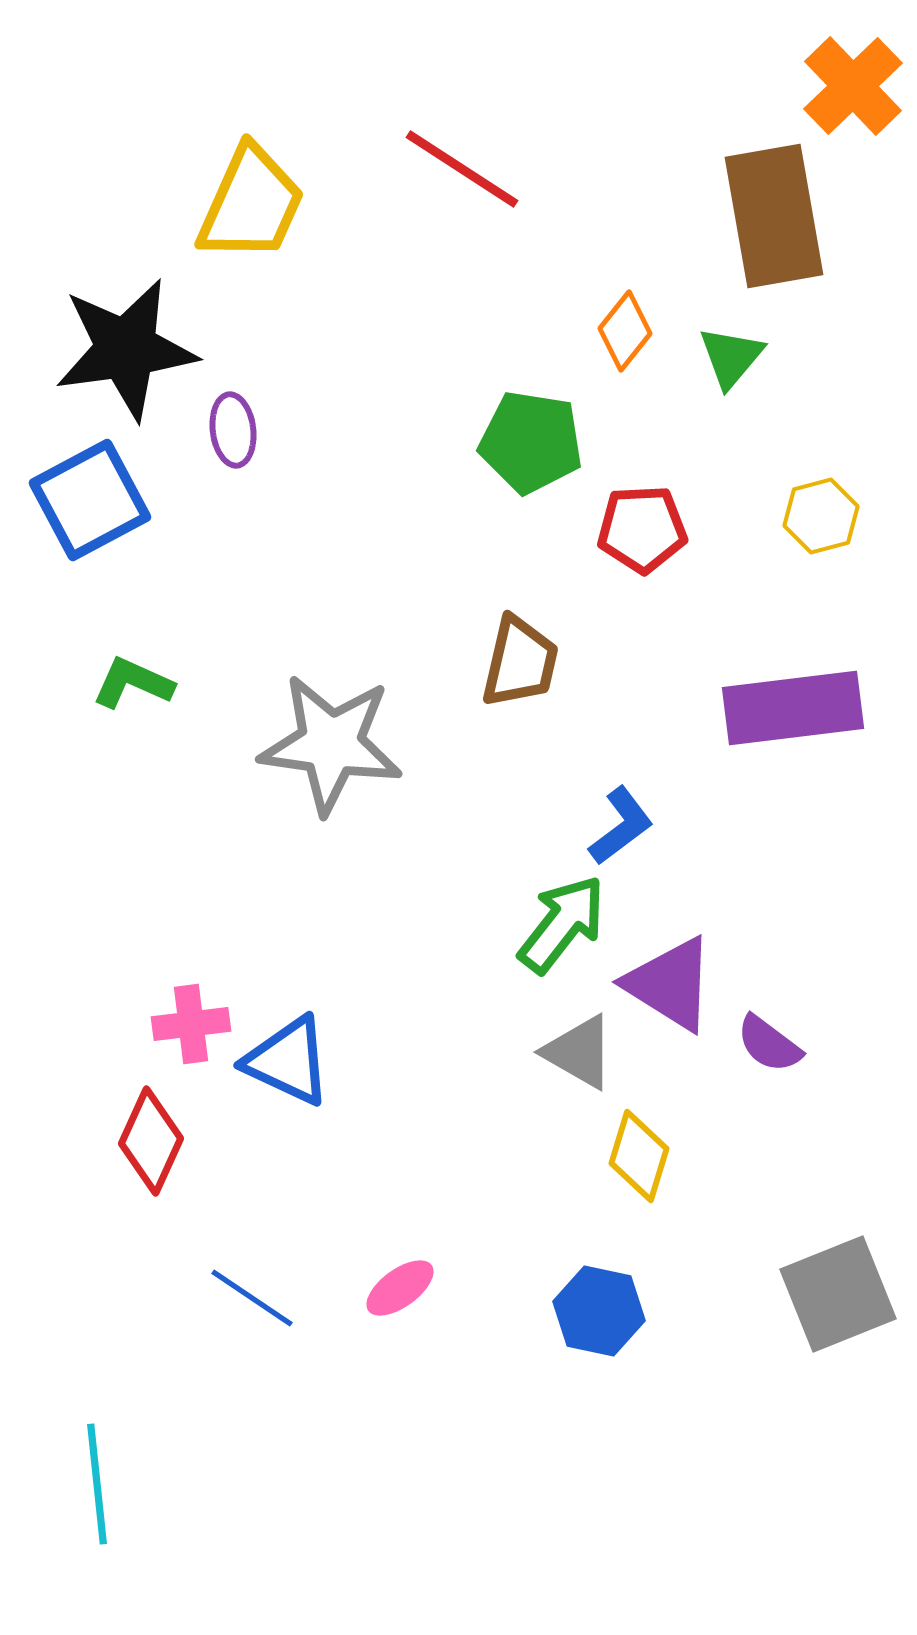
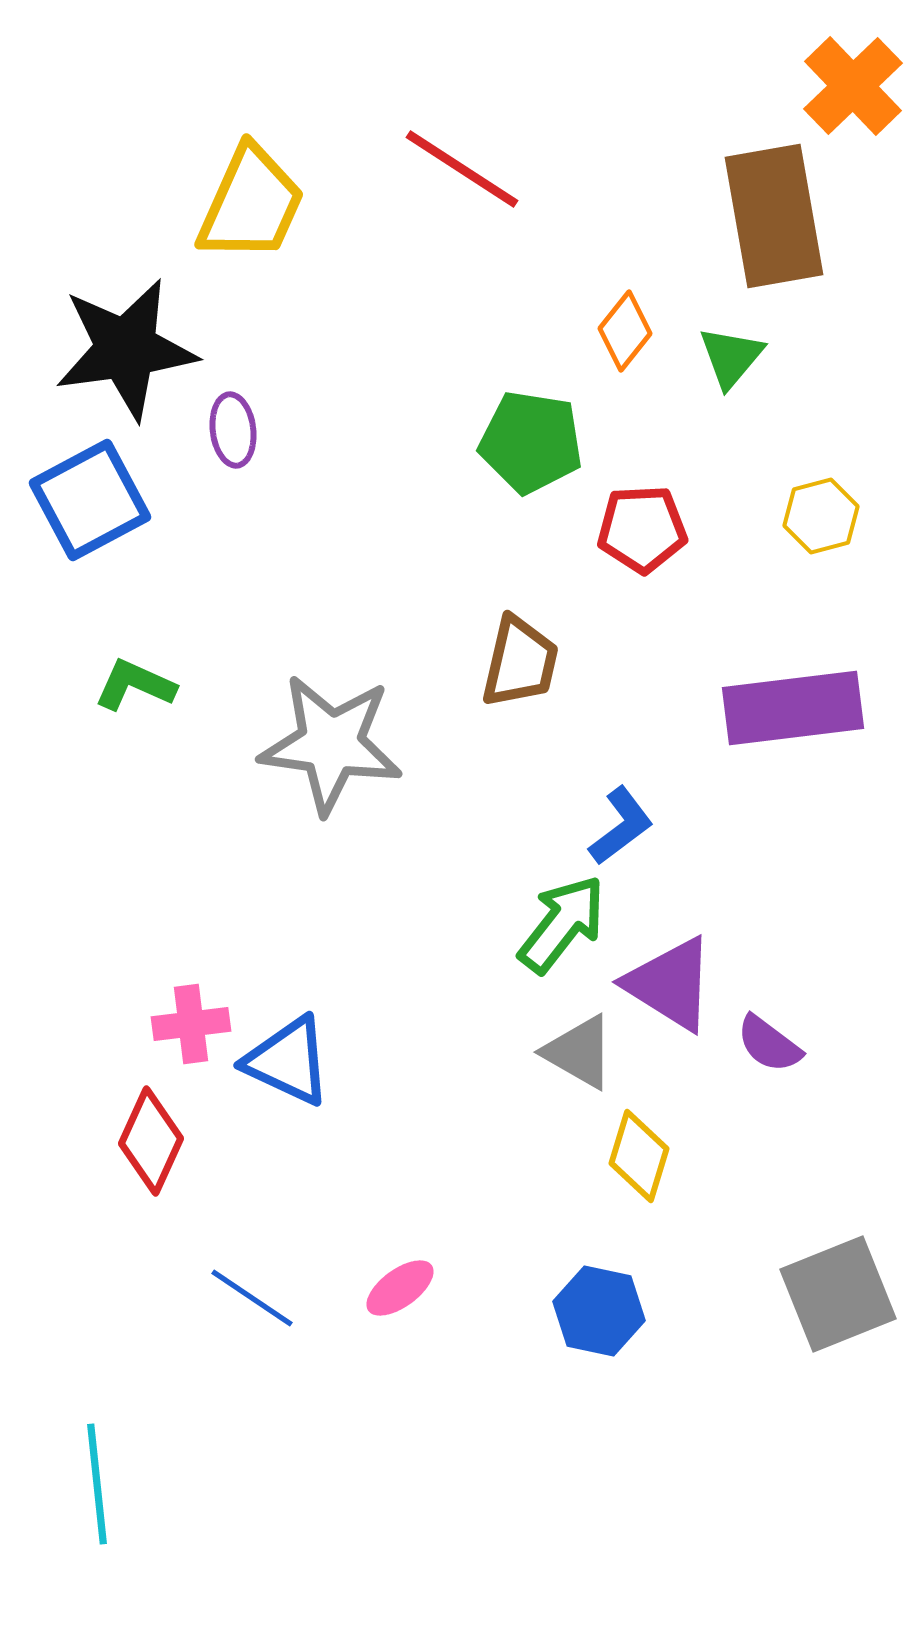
green L-shape: moved 2 px right, 2 px down
